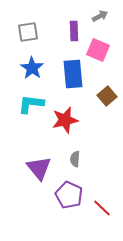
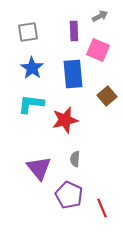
red line: rotated 24 degrees clockwise
